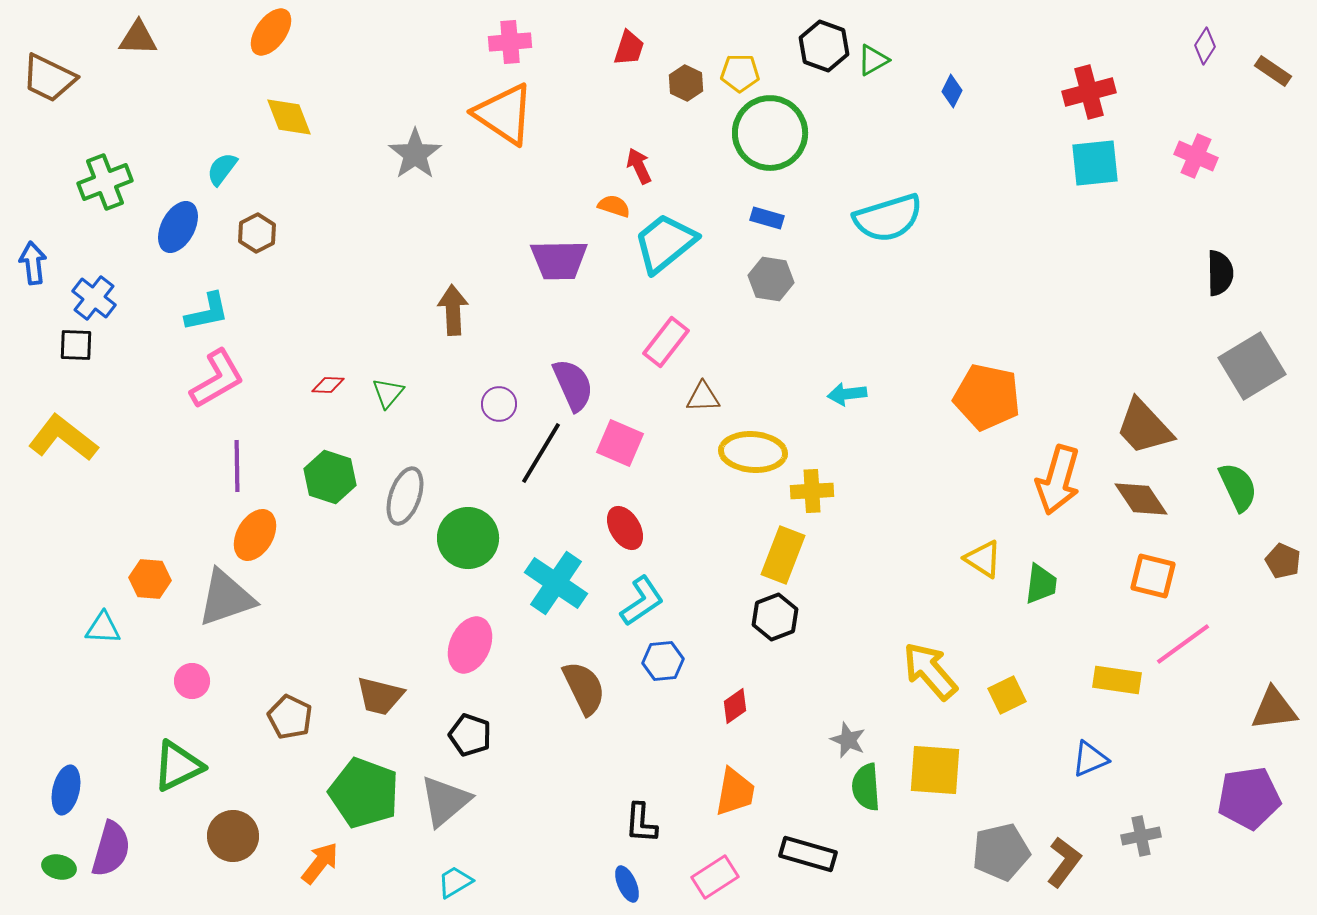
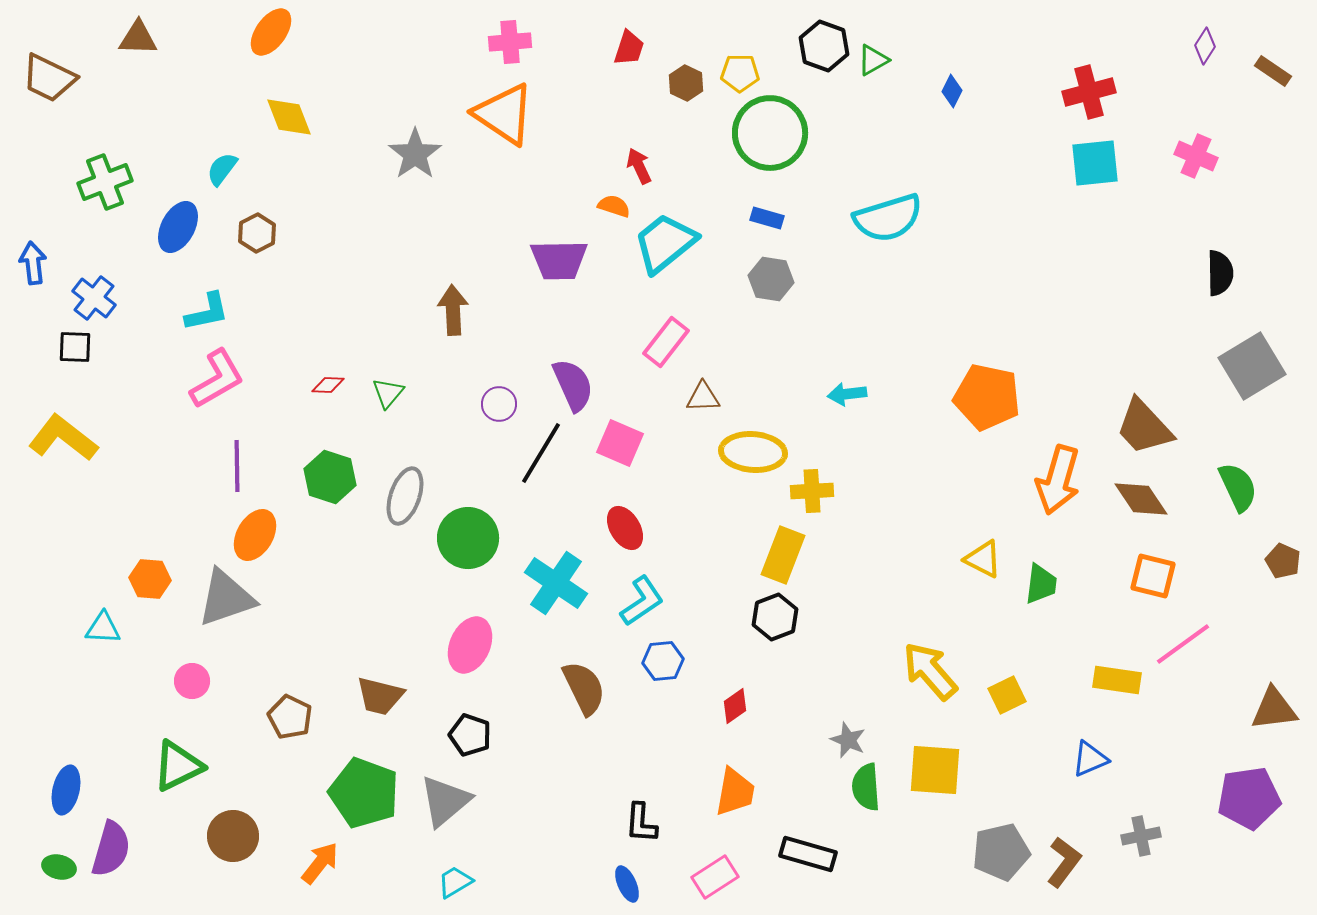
black square at (76, 345): moved 1 px left, 2 px down
yellow triangle at (983, 559): rotated 6 degrees counterclockwise
